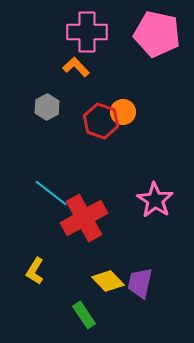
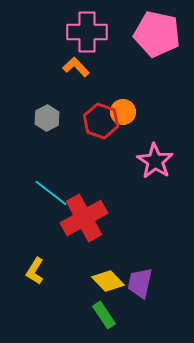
gray hexagon: moved 11 px down
pink star: moved 39 px up
green rectangle: moved 20 px right
